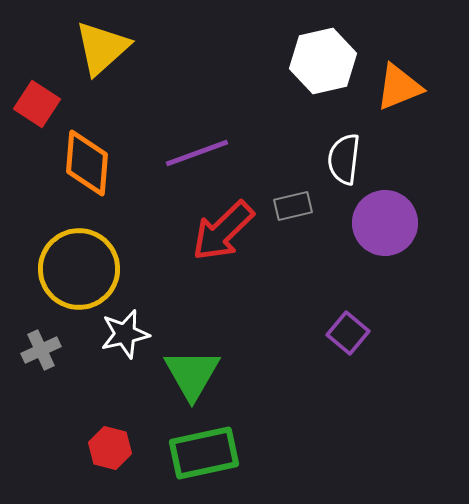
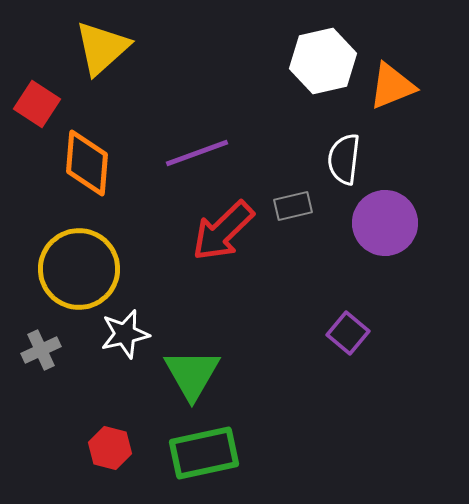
orange triangle: moved 7 px left, 1 px up
